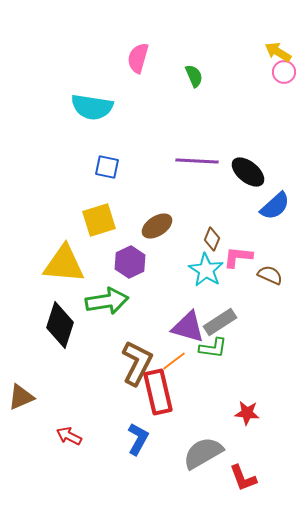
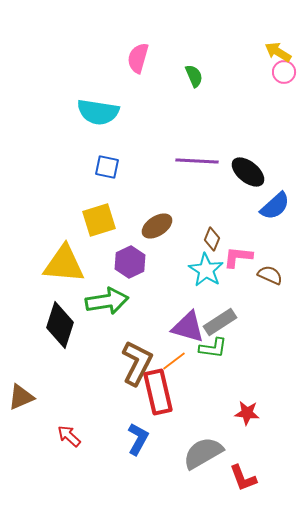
cyan semicircle: moved 6 px right, 5 px down
red arrow: rotated 15 degrees clockwise
